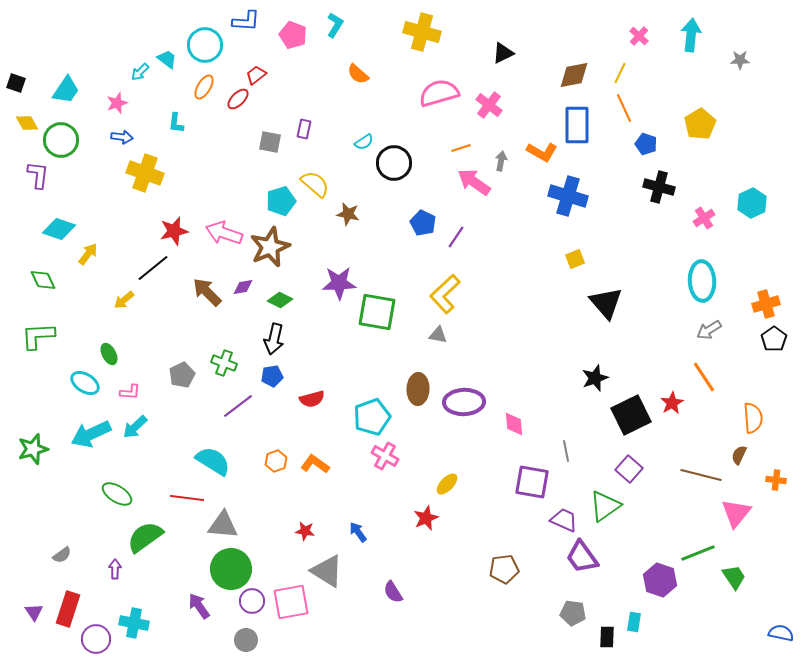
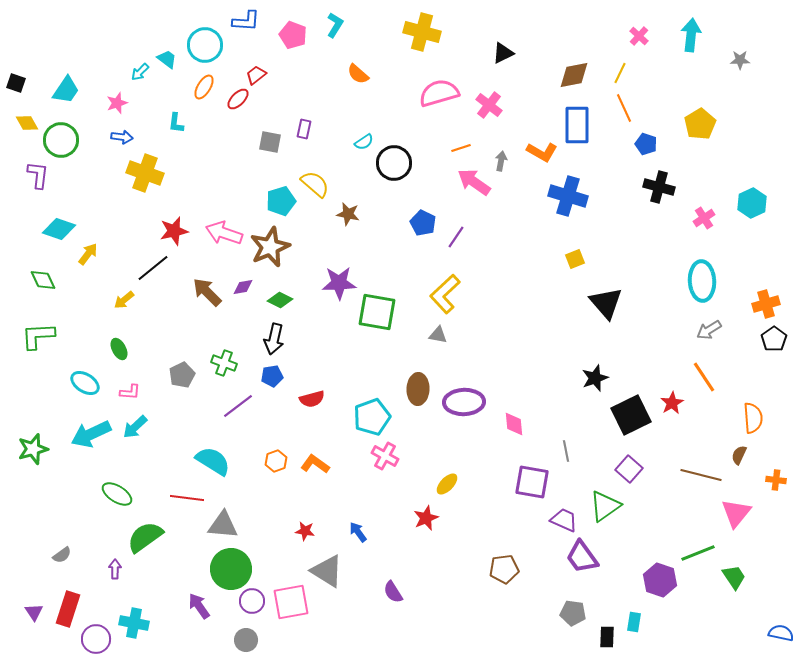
green ellipse at (109, 354): moved 10 px right, 5 px up
